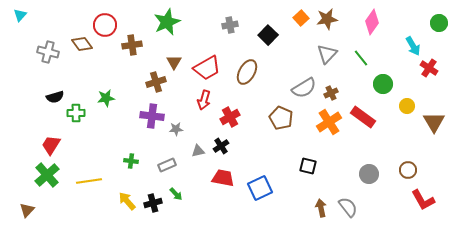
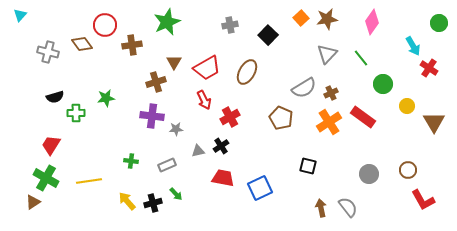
red arrow at (204, 100): rotated 42 degrees counterclockwise
green cross at (47, 175): moved 1 px left, 3 px down; rotated 20 degrees counterclockwise
brown triangle at (27, 210): moved 6 px right, 8 px up; rotated 14 degrees clockwise
